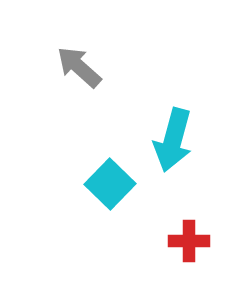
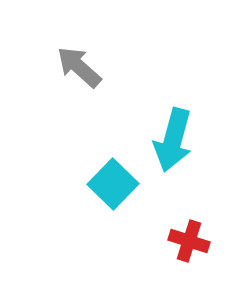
cyan square: moved 3 px right
red cross: rotated 18 degrees clockwise
